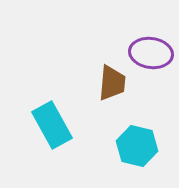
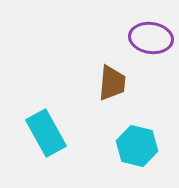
purple ellipse: moved 15 px up
cyan rectangle: moved 6 px left, 8 px down
